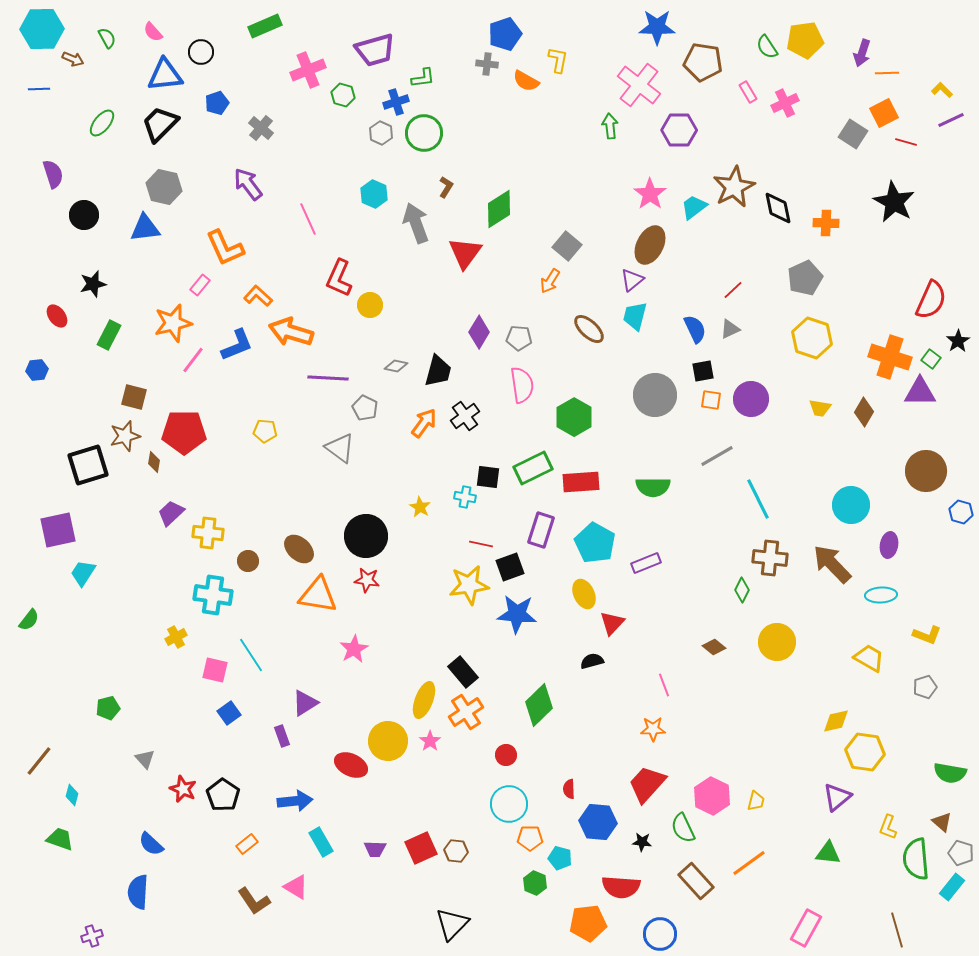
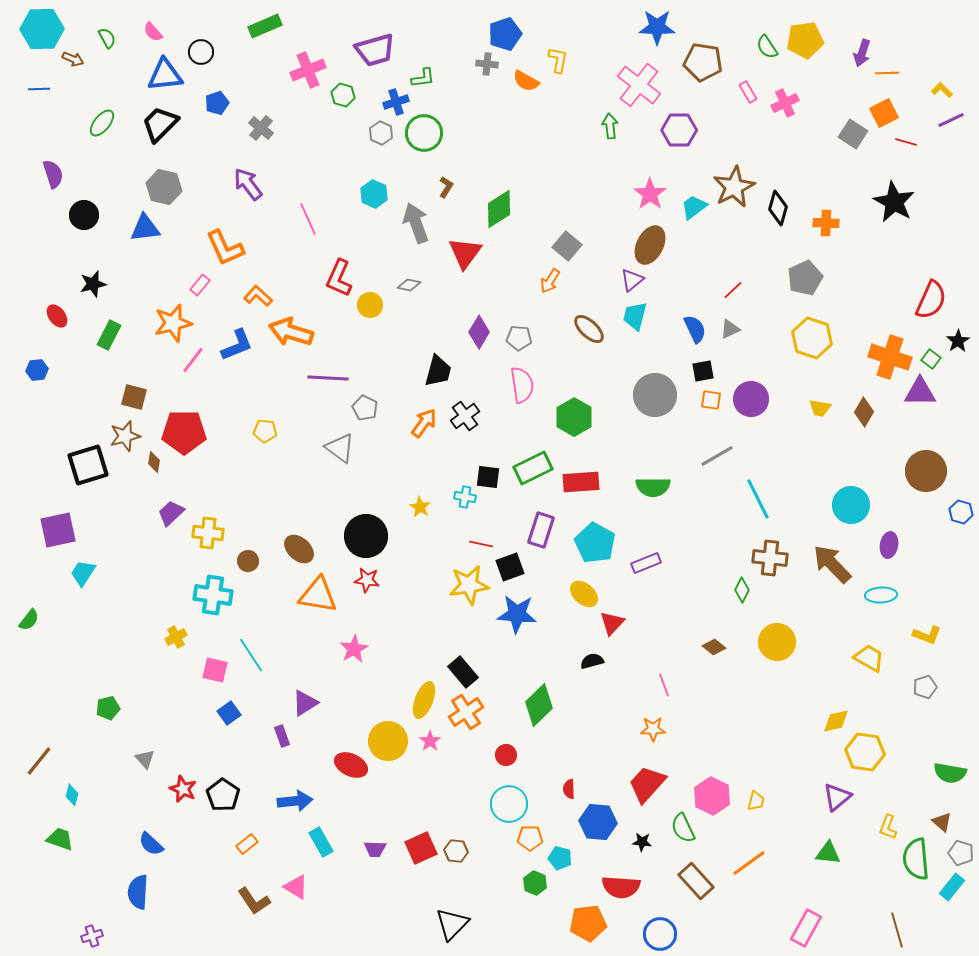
black diamond at (778, 208): rotated 28 degrees clockwise
gray diamond at (396, 366): moved 13 px right, 81 px up
yellow ellipse at (584, 594): rotated 24 degrees counterclockwise
